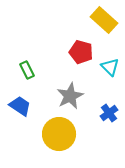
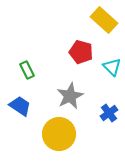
cyan triangle: moved 2 px right
